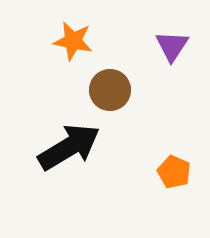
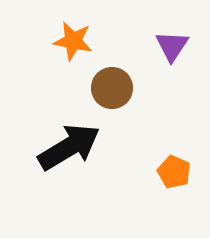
brown circle: moved 2 px right, 2 px up
